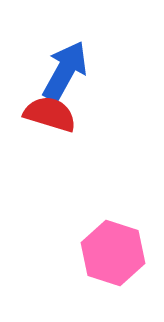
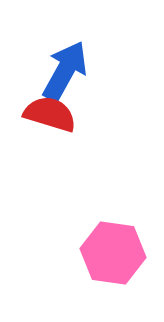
pink hexagon: rotated 10 degrees counterclockwise
